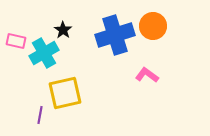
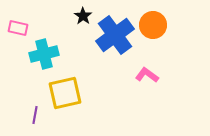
orange circle: moved 1 px up
black star: moved 20 px right, 14 px up
blue cross: rotated 18 degrees counterclockwise
pink rectangle: moved 2 px right, 13 px up
cyan cross: moved 1 px down; rotated 16 degrees clockwise
purple line: moved 5 px left
